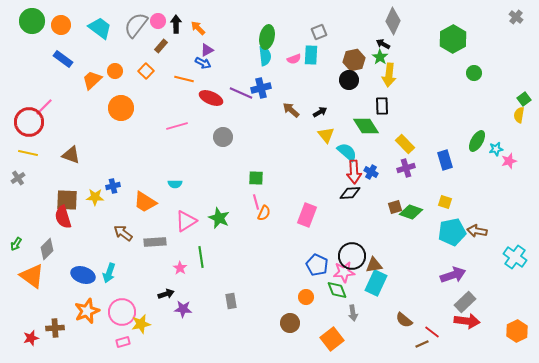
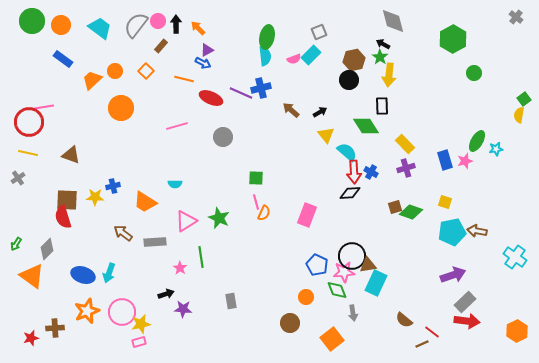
gray diamond at (393, 21): rotated 40 degrees counterclockwise
cyan rectangle at (311, 55): rotated 42 degrees clockwise
pink line at (44, 107): rotated 36 degrees clockwise
pink star at (509, 161): moved 44 px left
brown triangle at (374, 265): moved 6 px left
pink rectangle at (123, 342): moved 16 px right
